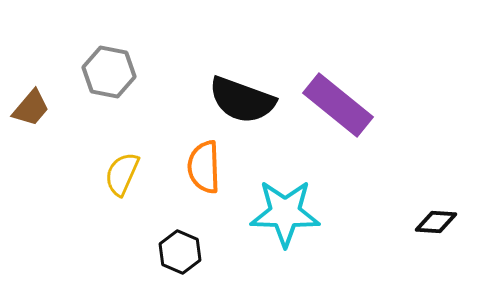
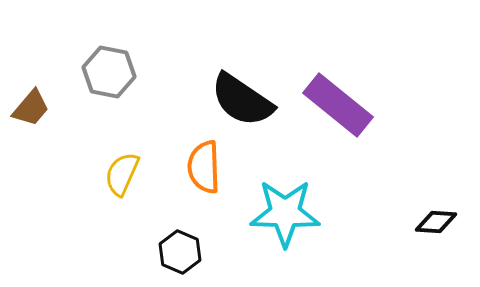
black semicircle: rotated 14 degrees clockwise
